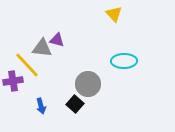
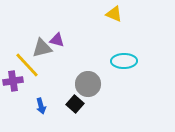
yellow triangle: rotated 24 degrees counterclockwise
gray triangle: rotated 20 degrees counterclockwise
